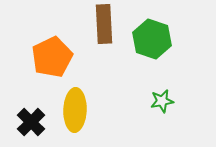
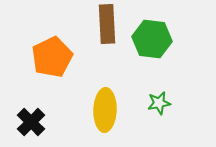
brown rectangle: moved 3 px right
green hexagon: rotated 12 degrees counterclockwise
green star: moved 3 px left, 2 px down
yellow ellipse: moved 30 px right
